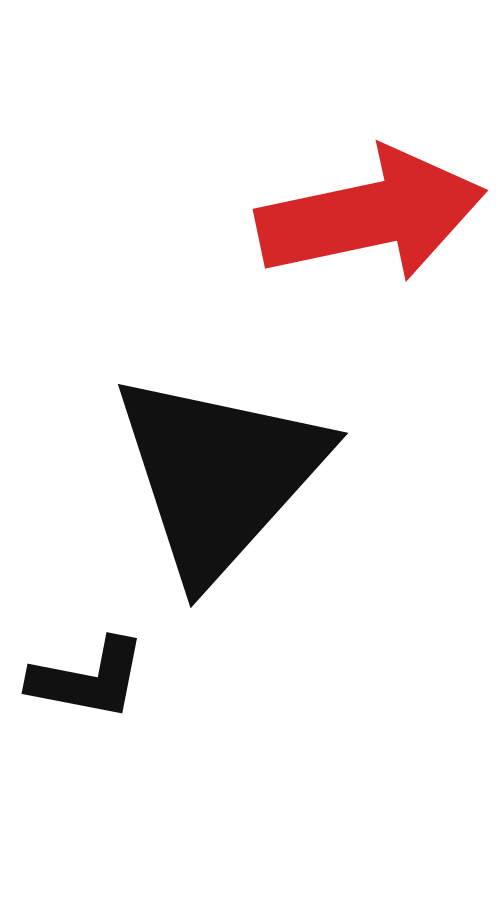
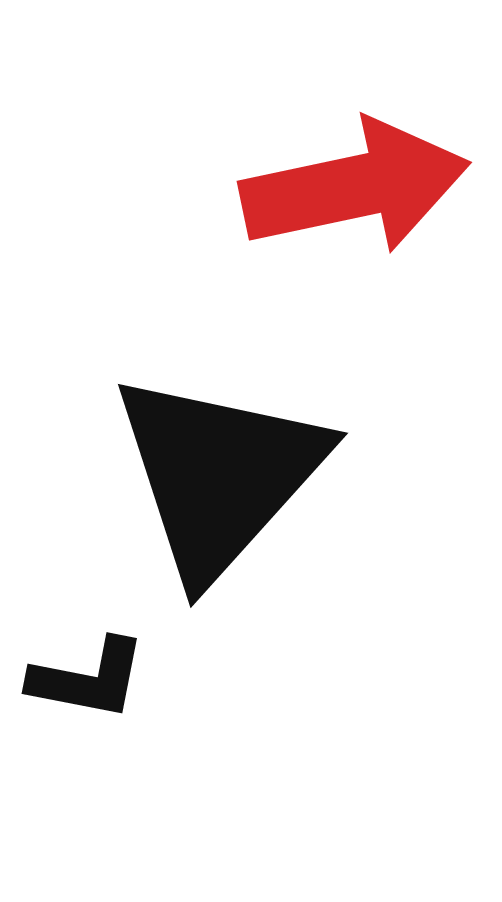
red arrow: moved 16 px left, 28 px up
